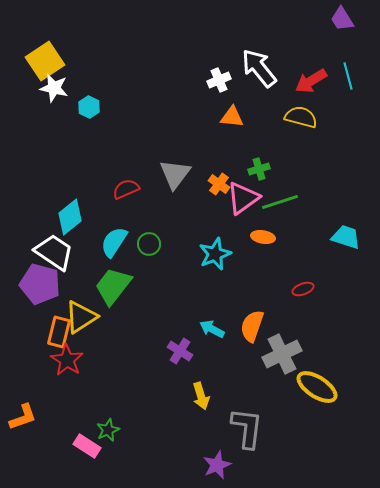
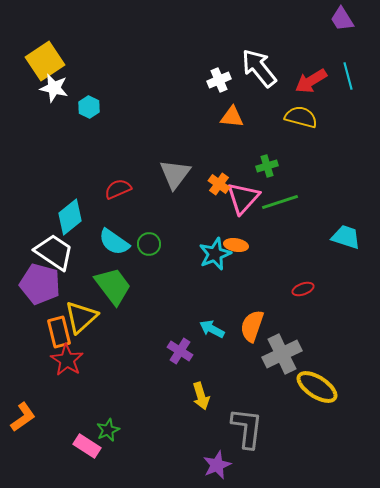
green cross: moved 8 px right, 3 px up
red semicircle: moved 8 px left
pink triangle: rotated 12 degrees counterclockwise
orange ellipse: moved 27 px left, 8 px down
cyan semicircle: rotated 88 degrees counterclockwise
green trapezoid: rotated 105 degrees clockwise
yellow triangle: rotated 9 degrees counterclockwise
orange rectangle: rotated 28 degrees counterclockwise
orange L-shape: rotated 16 degrees counterclockwise
